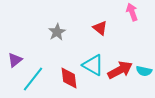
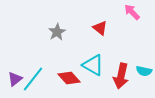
pink arrow: rotated 24 degrees counterclockwise
purple triangle: moved 19 px down
red arrow: moved 1 px right, 6 px down; rotated 130 degrees clockwise
red diamond: rotated 35 degrees counterclockwise
